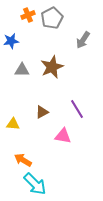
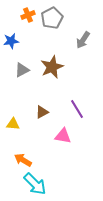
gray triangle: rotated 28 degrees counterclockwise
